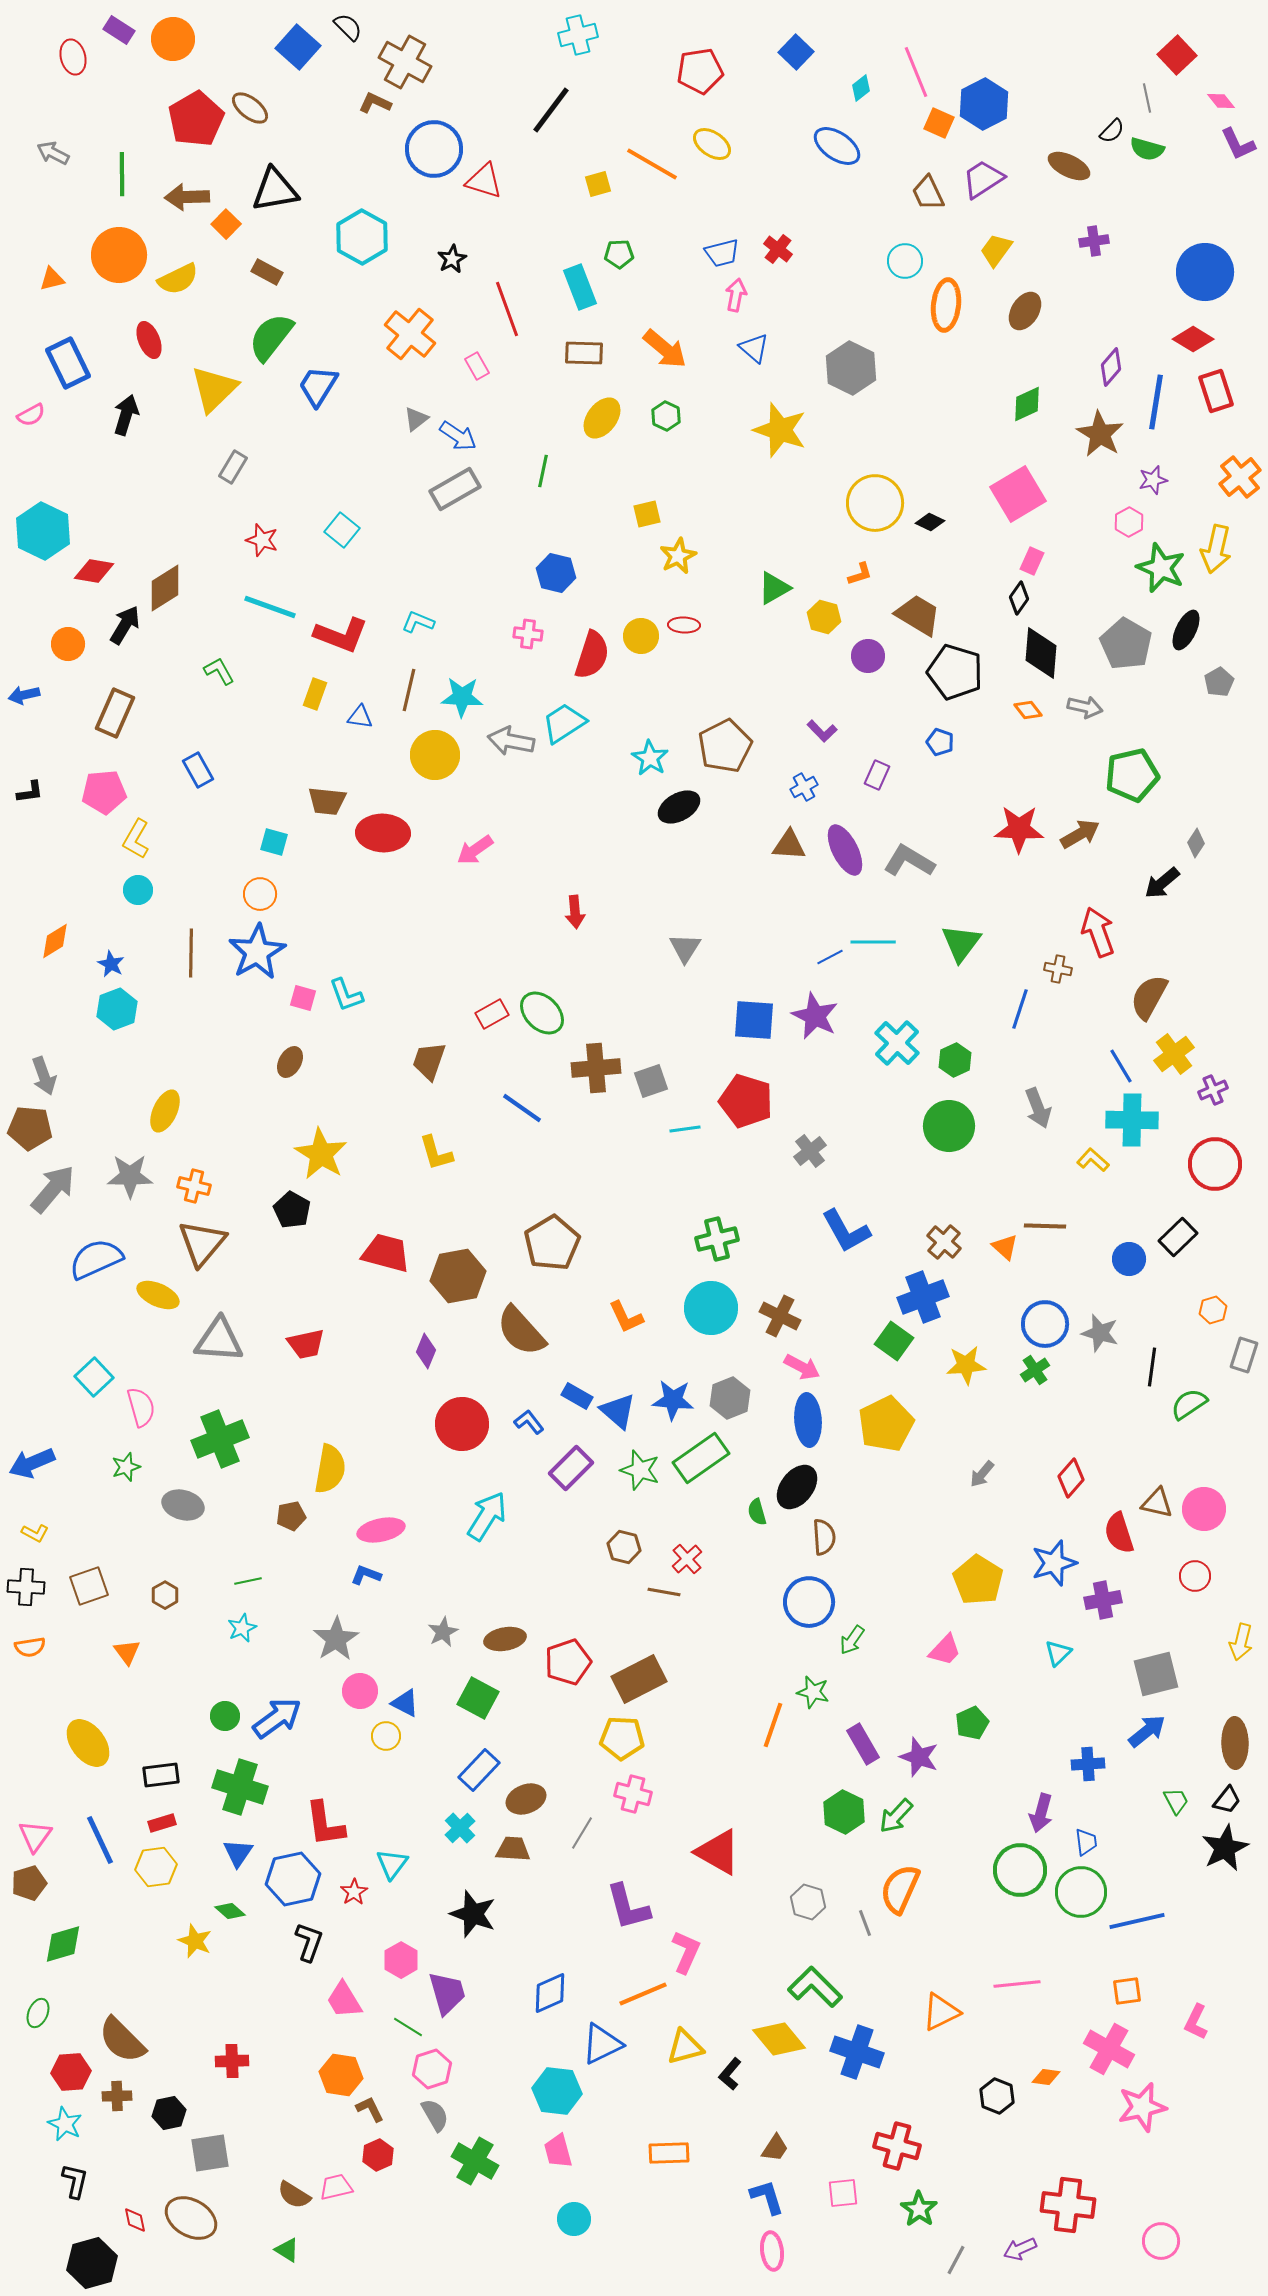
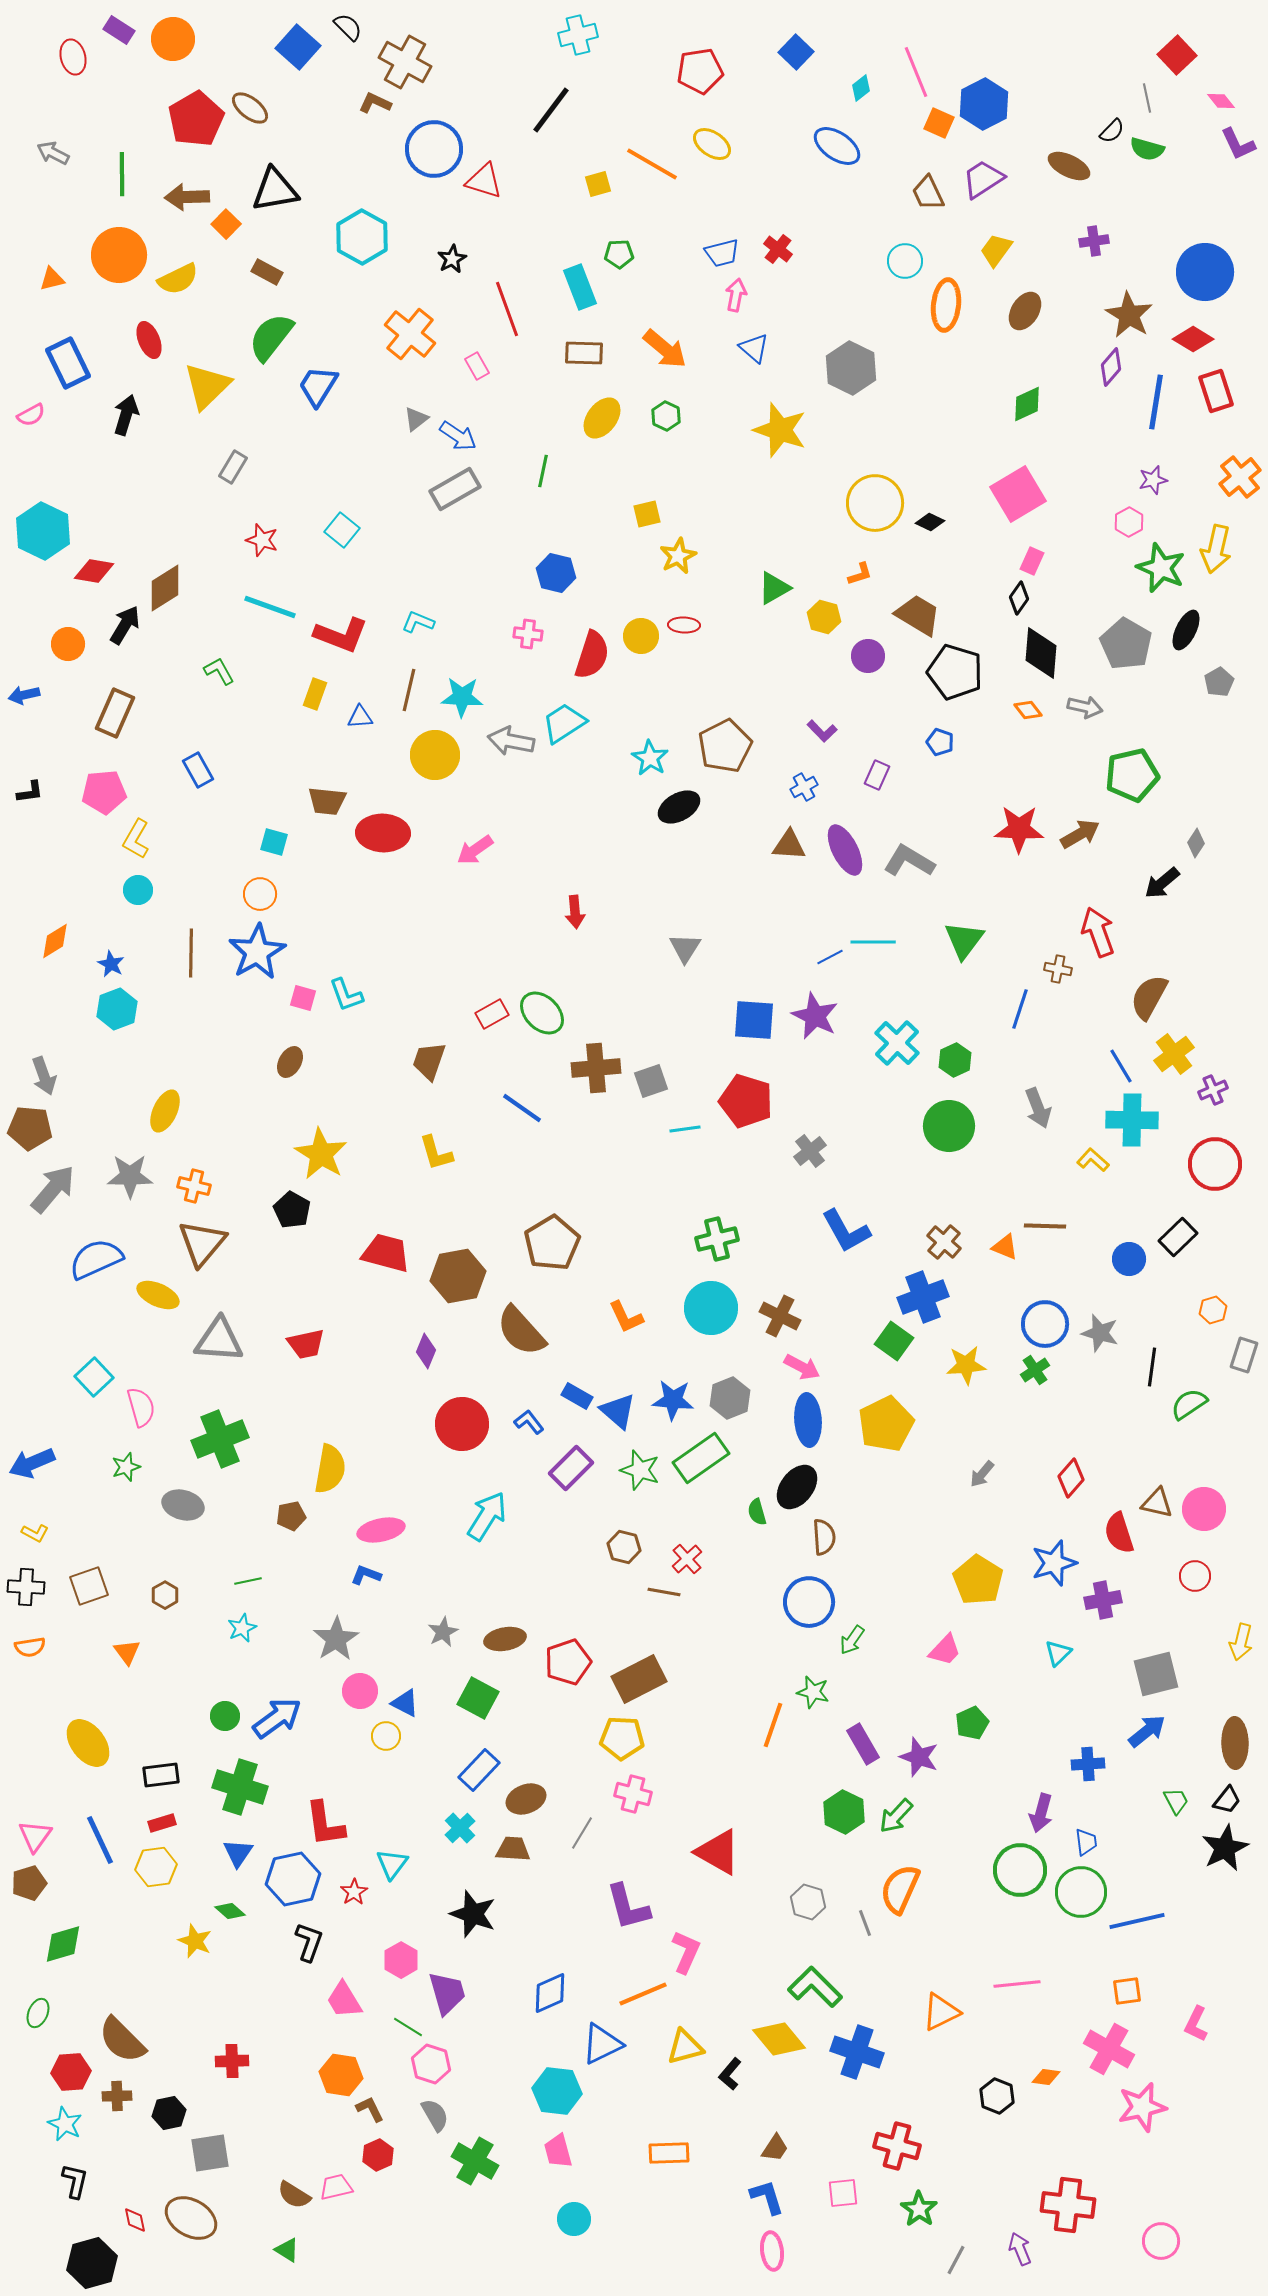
yellow triangle at (214, 389): moved 7 px left, 3 px up
brown star at (1100, 434): moved 29 px right, 119 px up
blue triangle at (360, 717): rotated 12 degrees counterclockwise
green triangle at (961, 943): moved 3 px right, 3 px up
orange triangle at (1005, 1247): rotated 20 degrees counterclockwise
pink L-shape at (1196, 2022): moved 2 px down
pink hexagon at (432, 2069): moved 1 px left, 5 px up; rotated 24 degrees counterclockwise
purple arrow at (1020, 2249): rotated 92 degrees clockwise
